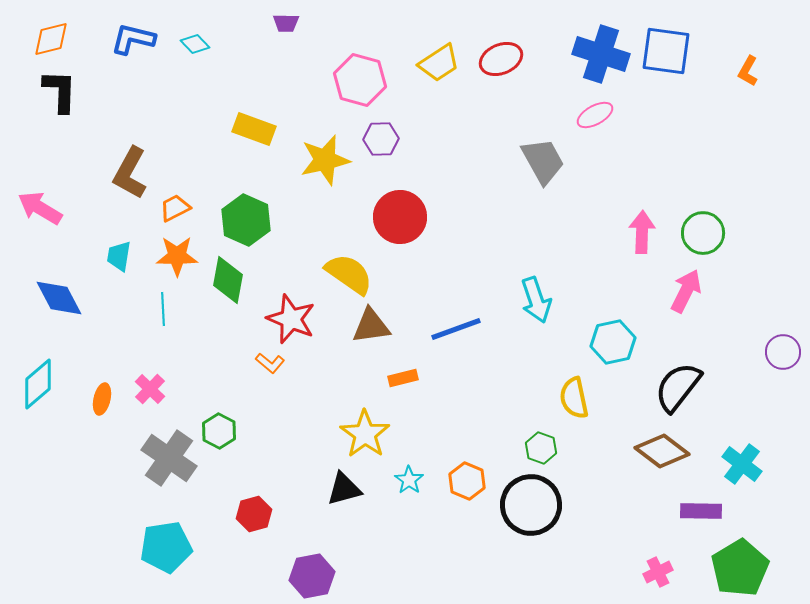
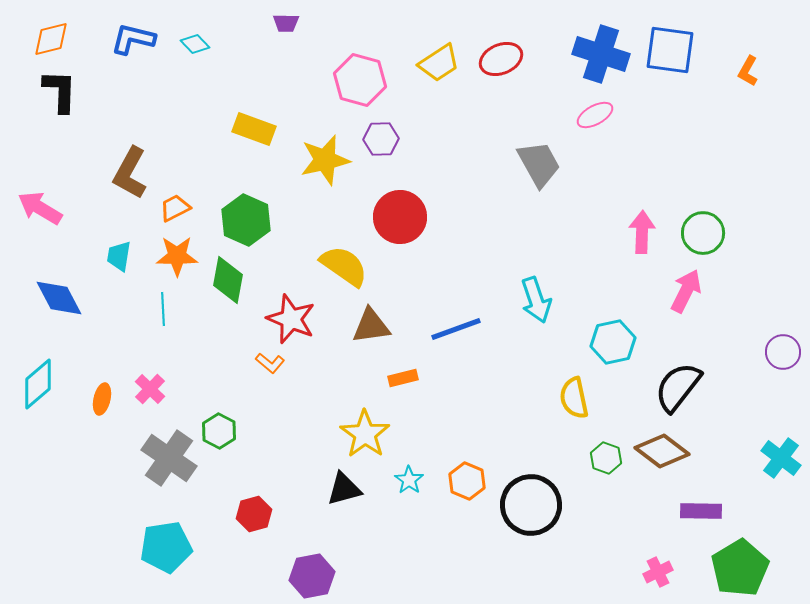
blue square at (666, 51): moved 4 px right, 1 px up
gray trapezoid at (543, 161): moved 4 px left, 3 px down
yellow semicircle at (349, 274): moved 5 px left, 8 px up
green hexagon at (541, 448): moved 65 px right, 10 px down
cyan cross at (742, 464): moved 39 px right, 6 px up
